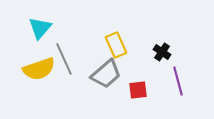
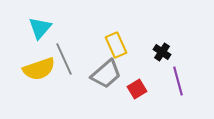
red square: moved 1 px left, 1 px up; rotated 24 degrees counterclockwise
